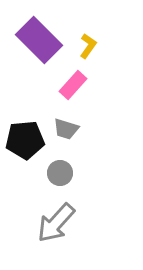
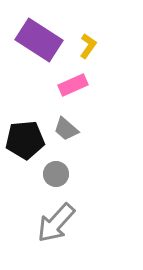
purple rectangle: rotated 12 degrees counterclockwise
pink rectangle: rotated 24 degrees clockwise
gray trapezoid: rotated 24 degrees clockwise
gray circle: moved 4 px left, 1 px down
